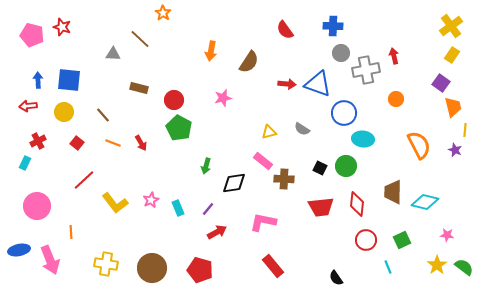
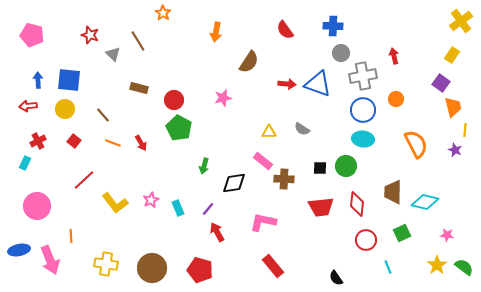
yellow cross at (451, 26): moved 10 px right, 5 px up
red star at (62, 27): moved 28 px right, 8 px down
brown line at (140, 39): moved 2 px left, 2 px down; rotated 15 degrees clockwise
orange arrow at (211, 51): moved 5 px right, 19 px up
gray triangle at (113, 54): rotated 42 degrees clockwise
gray cross at (366, 70): moved 3 px left, 6 px down
yellow circle at (64, 112): moved 1 px right, 3 px up
blue circle at (344, 113): moved 19 px right, 3 px up
yellow triangle at (269, 132): rotated 14 degrees clockwise
red square at (77, 143): moved 3 px left, 2 px up
orange semicircle at (419, 145): moved 3 px left, 1 px up
green arrow at (206, 166): moved 2 px left
black square at (320, 168): rotated 24 degrees counterclockwise
orange line at (71, 232): moved 4 px down
red arrow at (217, 232): rotated 90 degrees counterclockwise
green square at (402, 240): moved 7 px up
